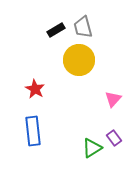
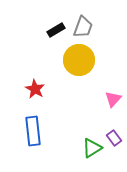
gray trapezoid: rotated 145 degrees counterclockwise
